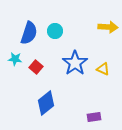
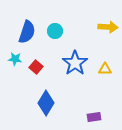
blue semicircle: moved 2 px left, 1 px up
yellow triangle: moved 2 px right; rotated 24 degrees counterclockwise
blue diamond: rotated 20 degrees counterclockwise
